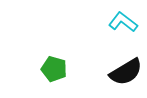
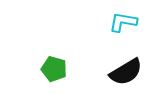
cyan L-shape: rotated 28 degrees counterclockwise
